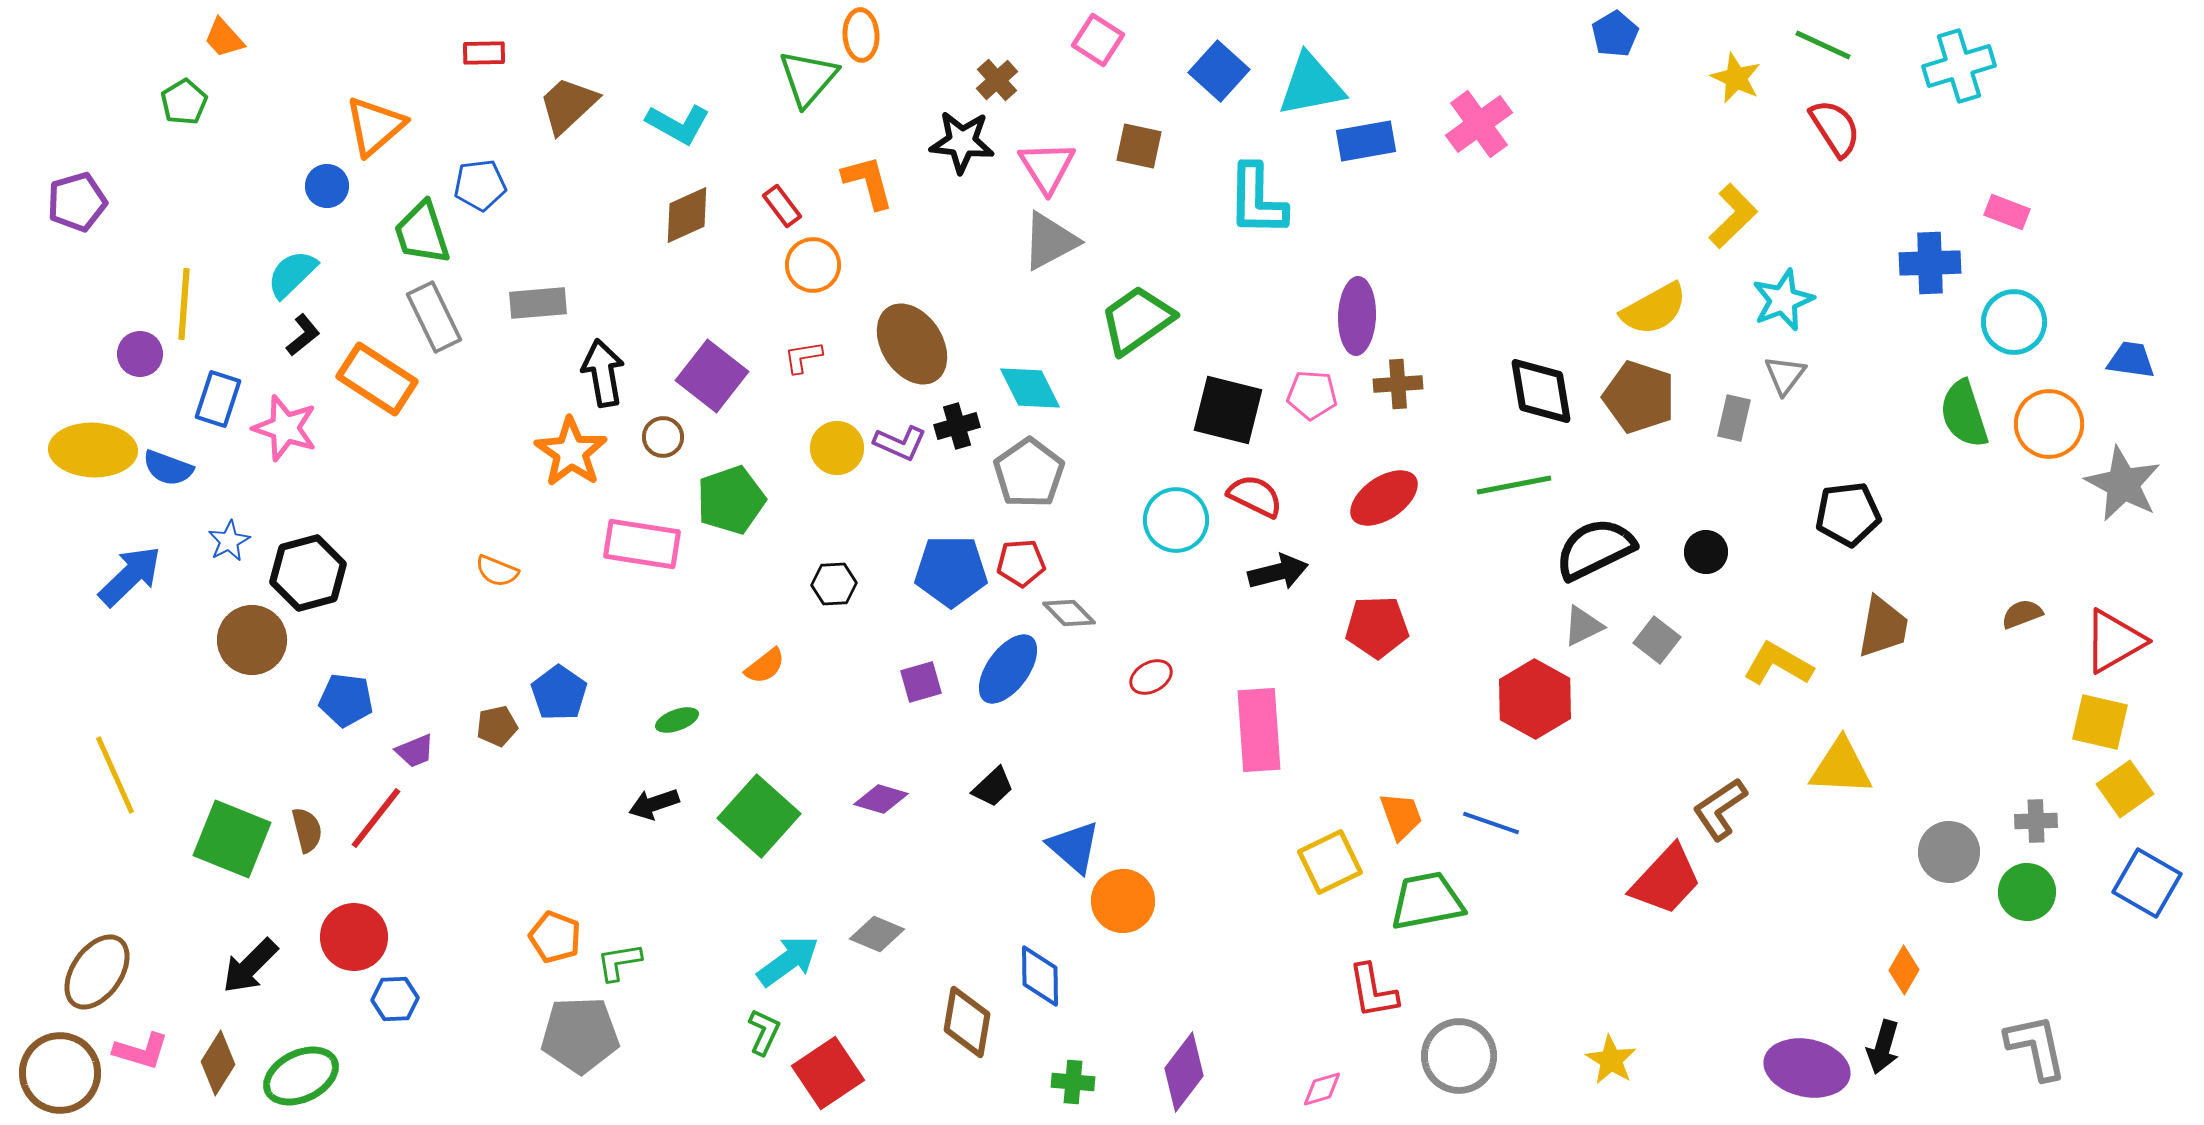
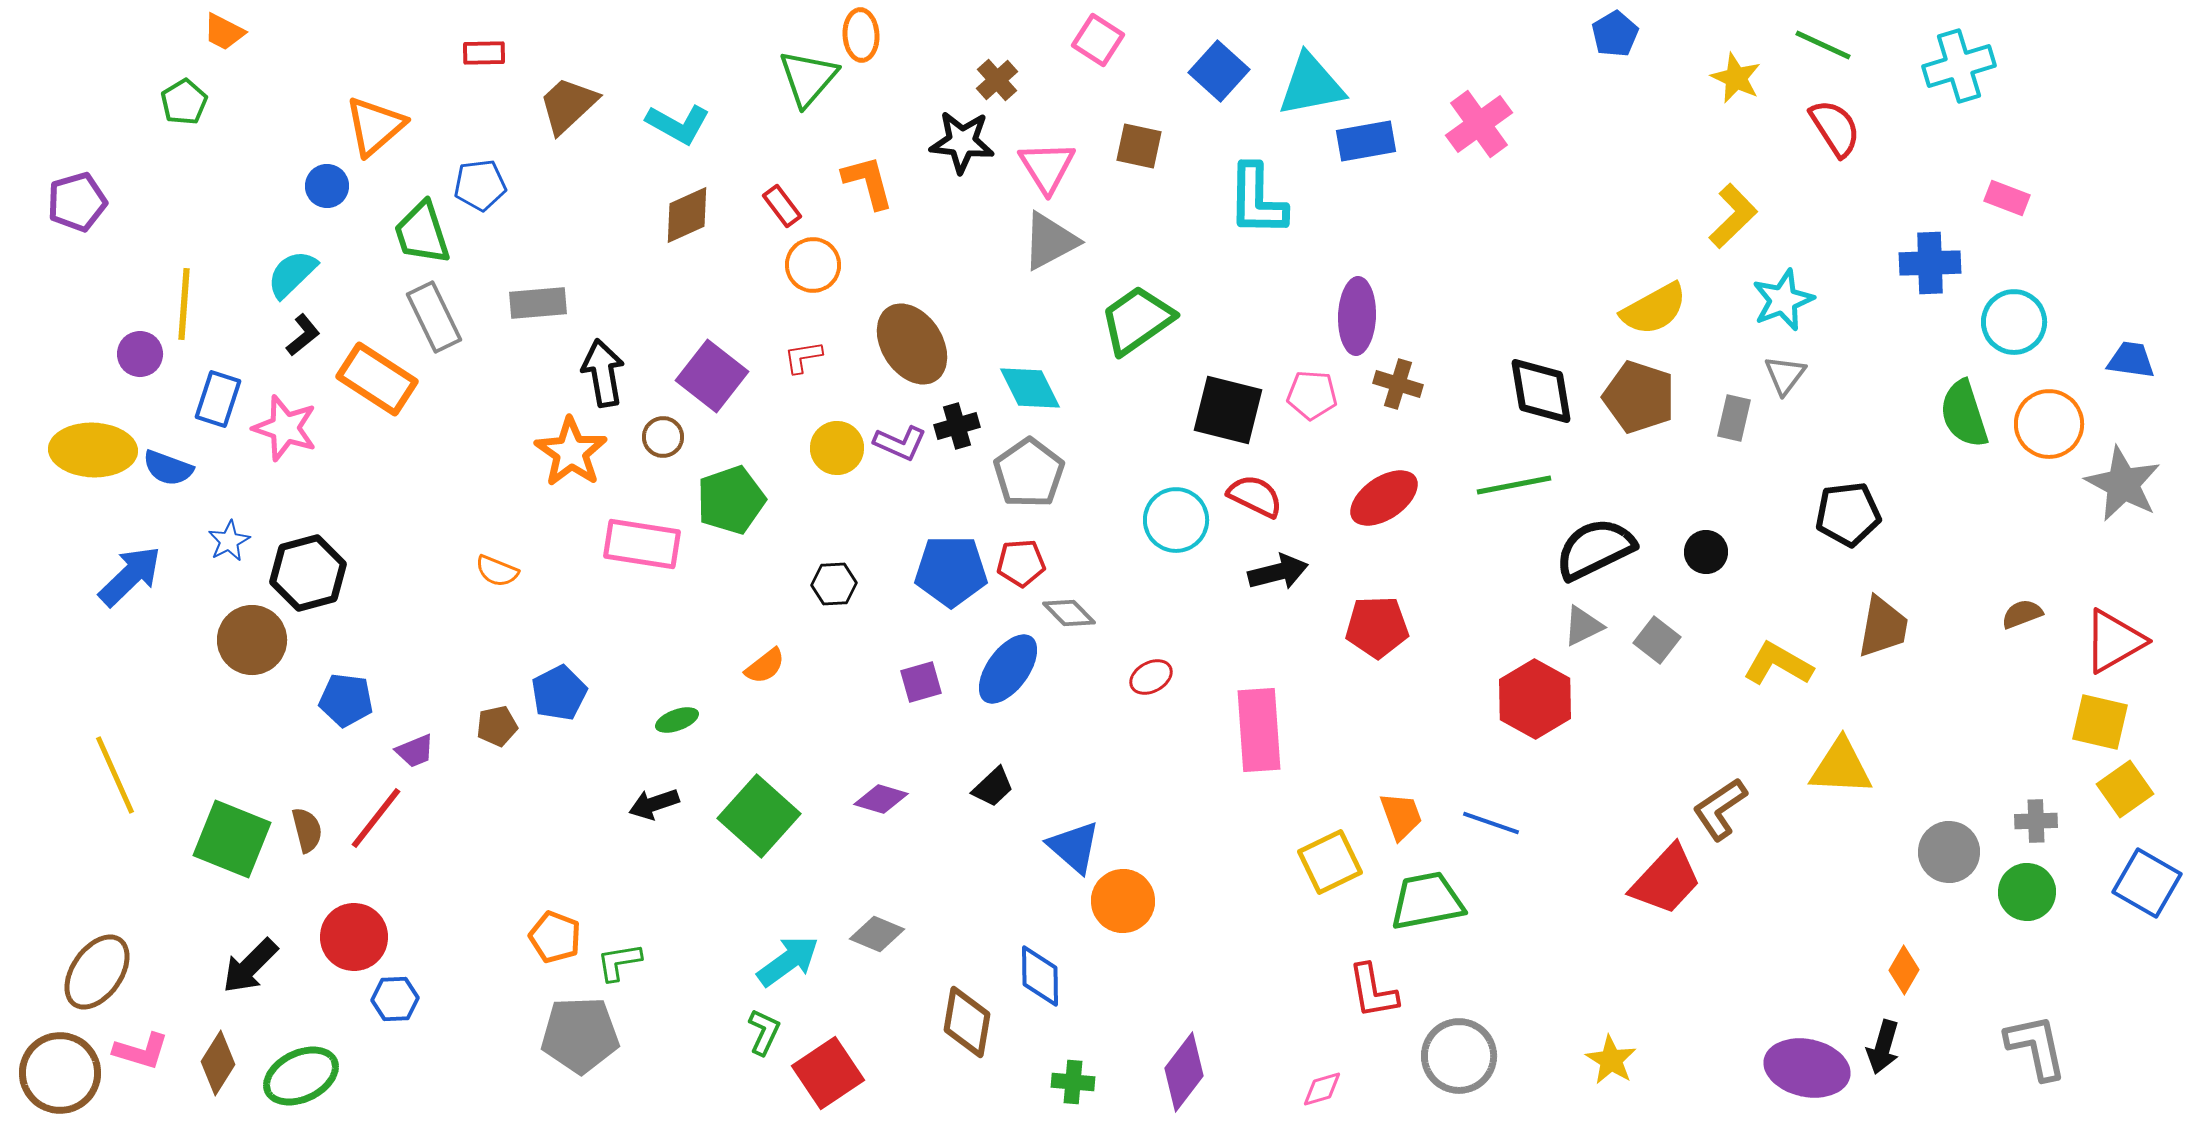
orange trapezoid at (224, 38): moved 6 px up; rotated 21 degrees counterclockwise
pink rectangle at (2007, 212): moved 14 px up
brown cross at (1398, 384): rotated 21 degrees clockwise
blue pentagon at (559, 693): rotated 10 degrees clockwise
